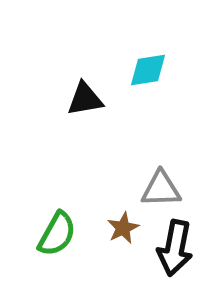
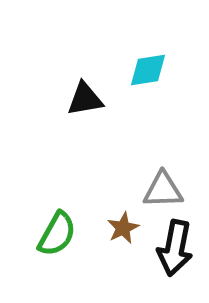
gray triangle: moved 2 px right, 1 px down
